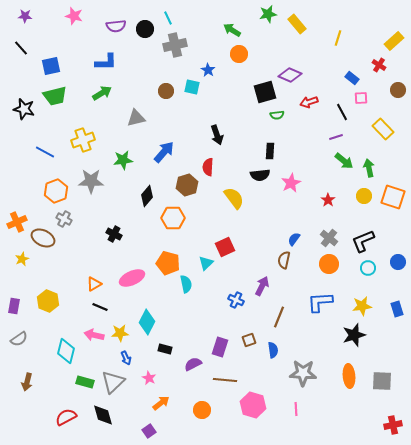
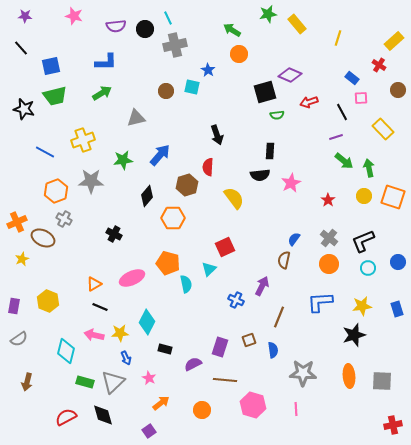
blue arrow at (164, 152): moved 4 px left, 3 px down
cyan triangle at (206, 263): moved 3 px right, 6 px down
